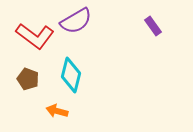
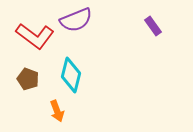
purple semicircle: moved 1 px up; rotated 8 degrees clockwise
orange arrow: rotated 125 degrees counterclockwise
